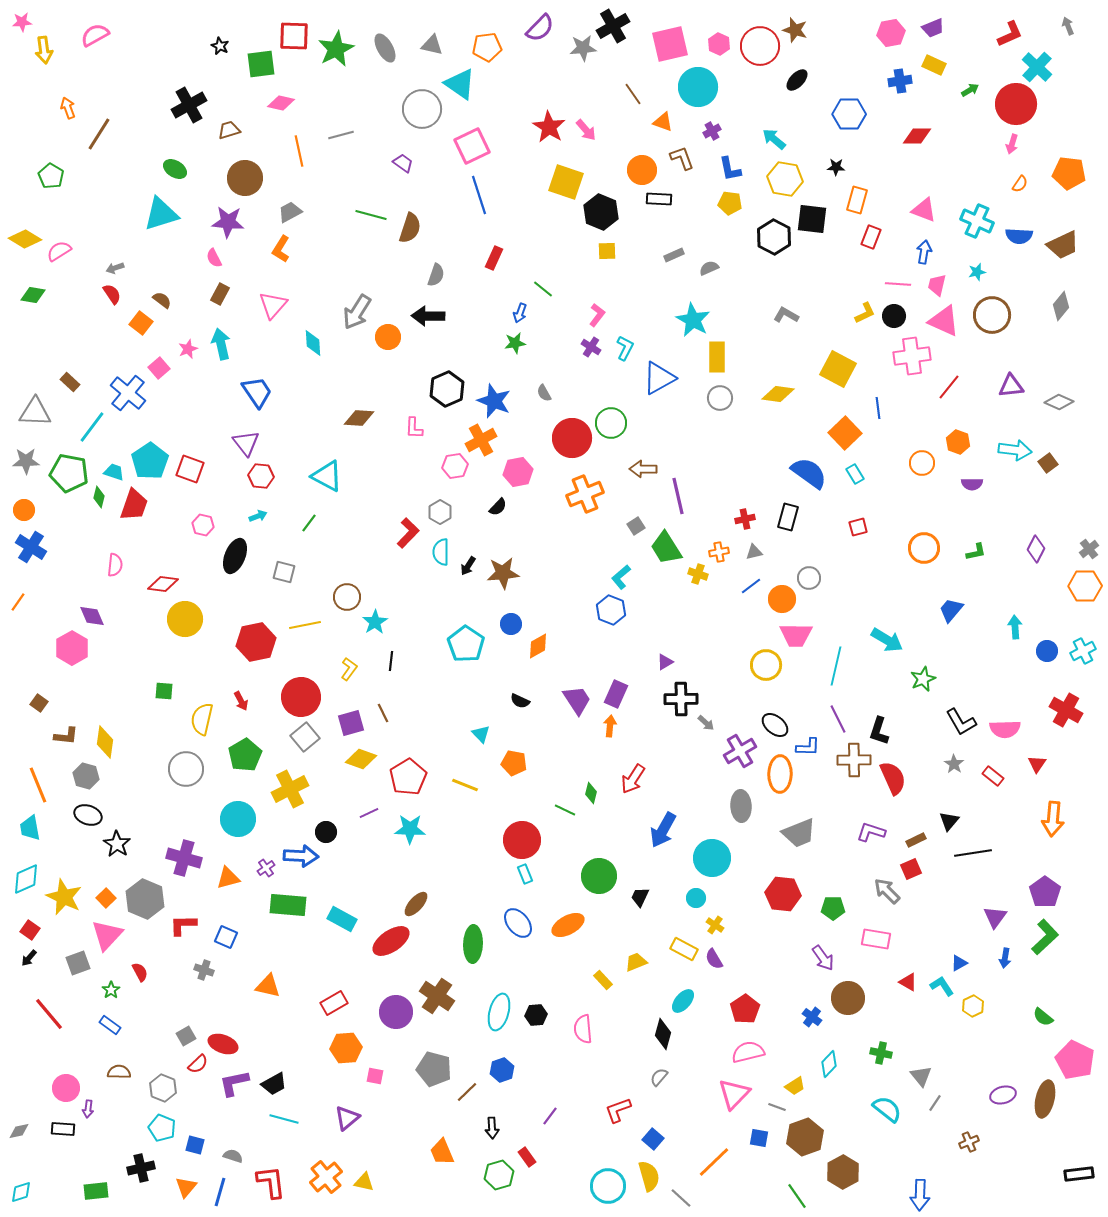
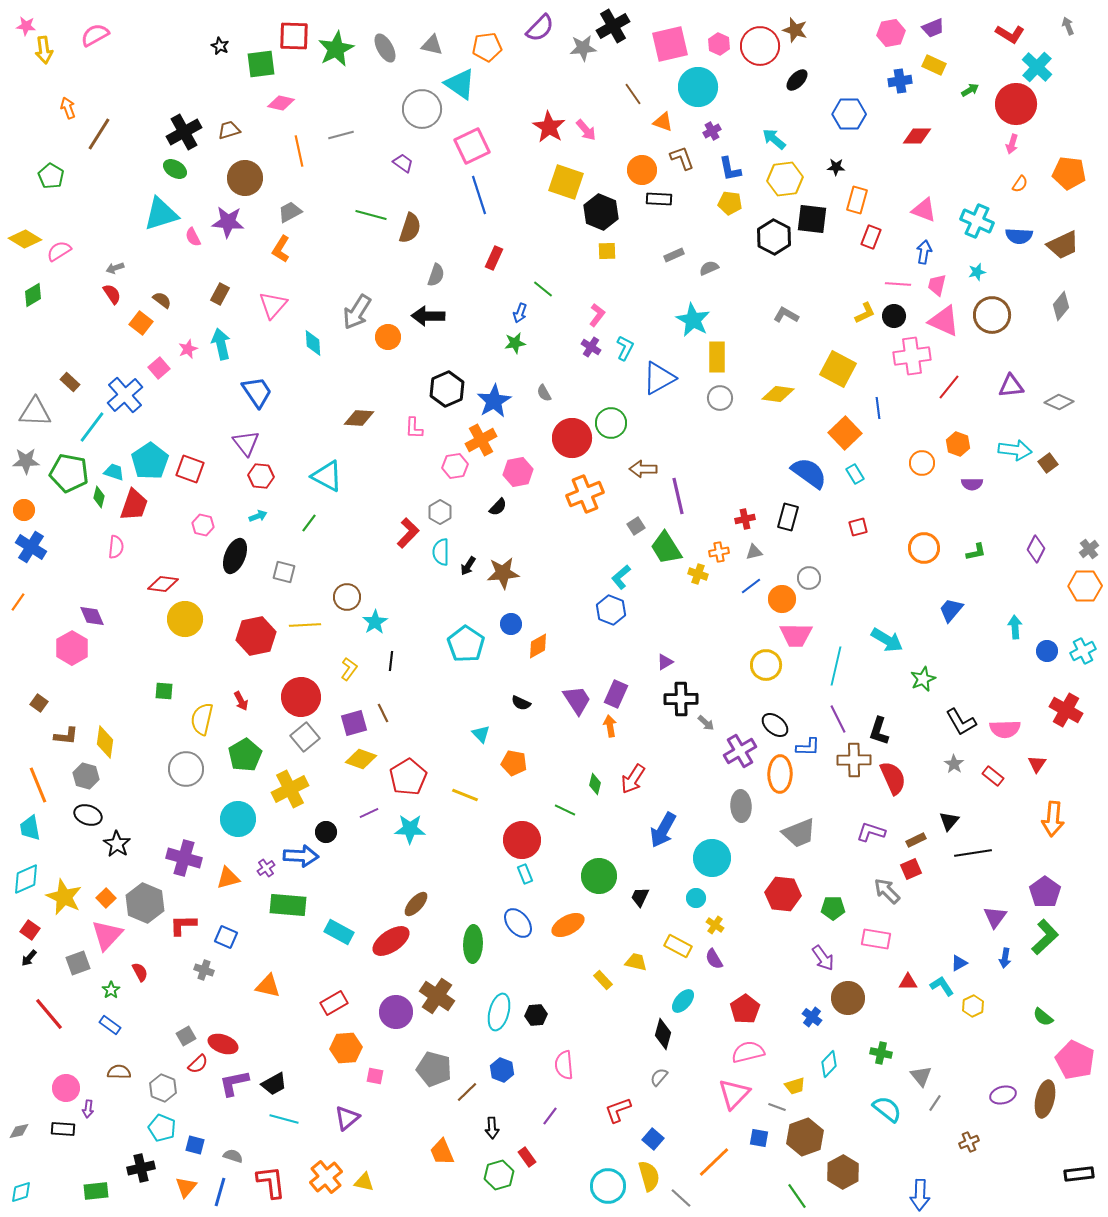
pink star at (22, 22): moved 4 px right, 4 px down; rotated 12 degrees clockwise
red L-shape at (1010, 34): rotated 56 degrees clockwise
black cross at (189, 105): moved 5 px left, 27 px down
yellow hexagon at (785, 179): rotated 16 degrees counterclockwise
pink semicircle at (214, 258): moved 21 px left, 21 px up
green diamond at (33, 295): rotated 40 degrees counterclockwise
blue cross at (128, 393): moved 3 px left, 2 px down; rotated 9 degrees clockwise
blue star at (494, 401): rotated 20 degrees clockwise
orange hexagon at (958, 442): moved 2 px down
pink semicircle at (115, 565): moved 1 px right, 18 px up
yellow line at (305, 625): rotated 8 degrees clockwise
red hexagon at (256, 642): moved 6 px up
black semicircle at (520, 701): moved 1 px right, 2 px down
purple square at (351, 723): moved 3 px right
orange arrow at (610, 726): rotated 15 degrees counterclockwise
yellow line at (465, 785): moved 10 px down
green diamond at (591, 793): moved 4 px right, 9 px up
gray hexagon at (145, 899): moved 4 px down
cyan rectangle at (342, 919): moved 3 px left, 13 px down
yellow rectangle at (684, 949): moved 6 px left, 3 px up
yellow trapezoid at (636, 962): rotated 35 degrees clockwise
red triangle at (908, 982): rotated 30 degrees counterclockwise
pink semicircle at (583, 1029): moved 19 px left, 36 px down
blue hexagon at (502, 1070): rotated 20 degrees counterclockwise
yellow trapezoid at (795, 1086): rotated 15 degrees clockwise
